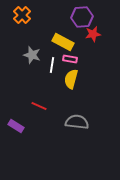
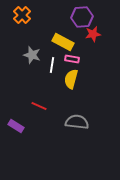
pink rectangle: moved 2 px right
